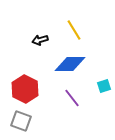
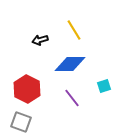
red hexagon: moved 2 px right
gray square: moved 1 px down
